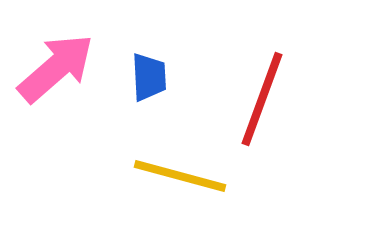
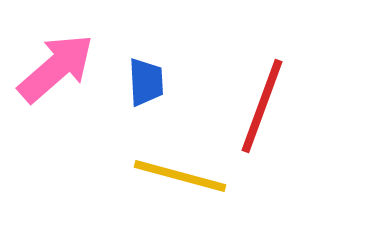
blue trapezoid: moved 3 px left, 5 px down
red line: moved 7 px down
